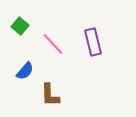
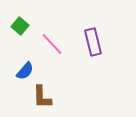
pink line: moved 1 px left
brown L-shape: moved 8 px left, 2 px down
